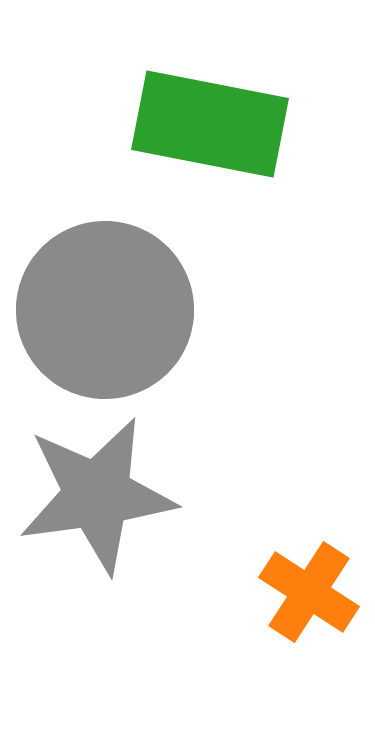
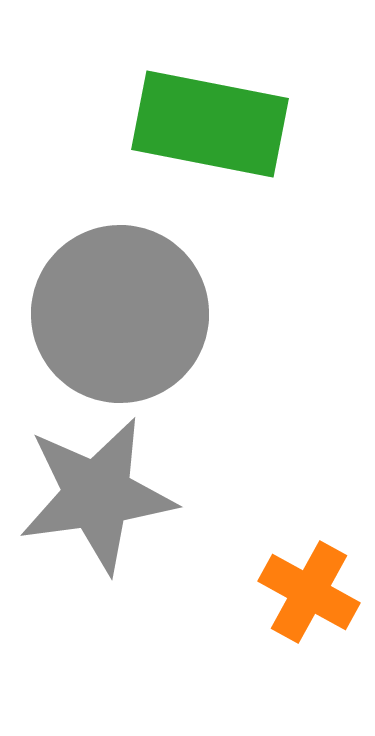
gray circle: moved 15 px right, 4 px down
orange cross: rotated 4 degrees counterclockwise
